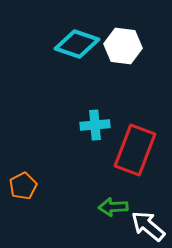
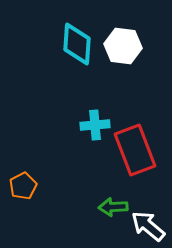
cyan diamond: rotated 75 degrees clockwise
red rectangle: rotated 42 degrees counterclockwise
